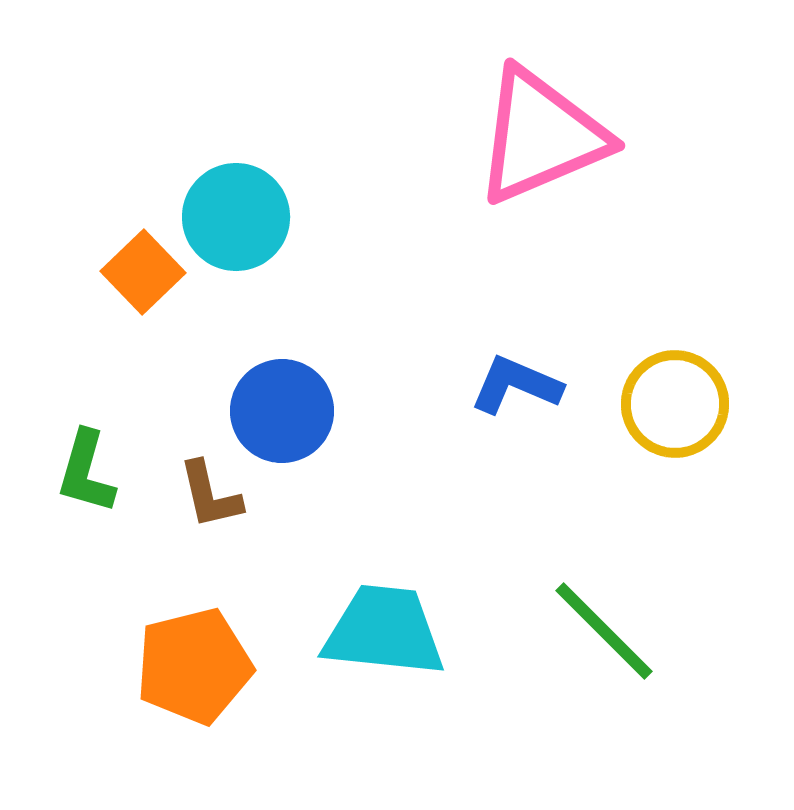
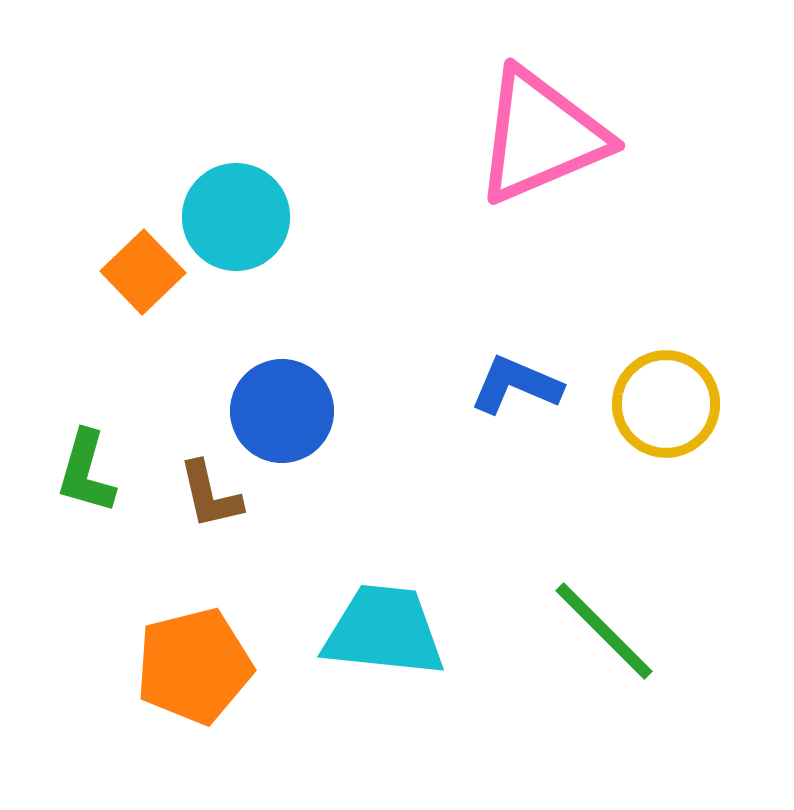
yellow circle: moved 9 px left
